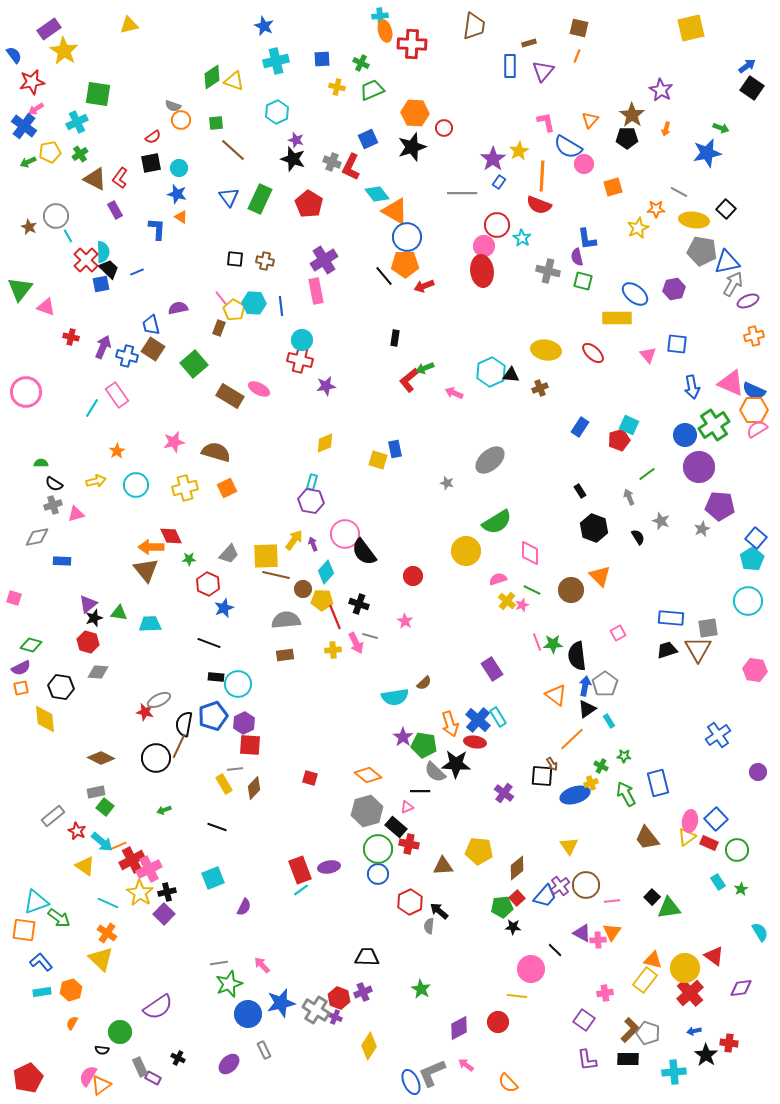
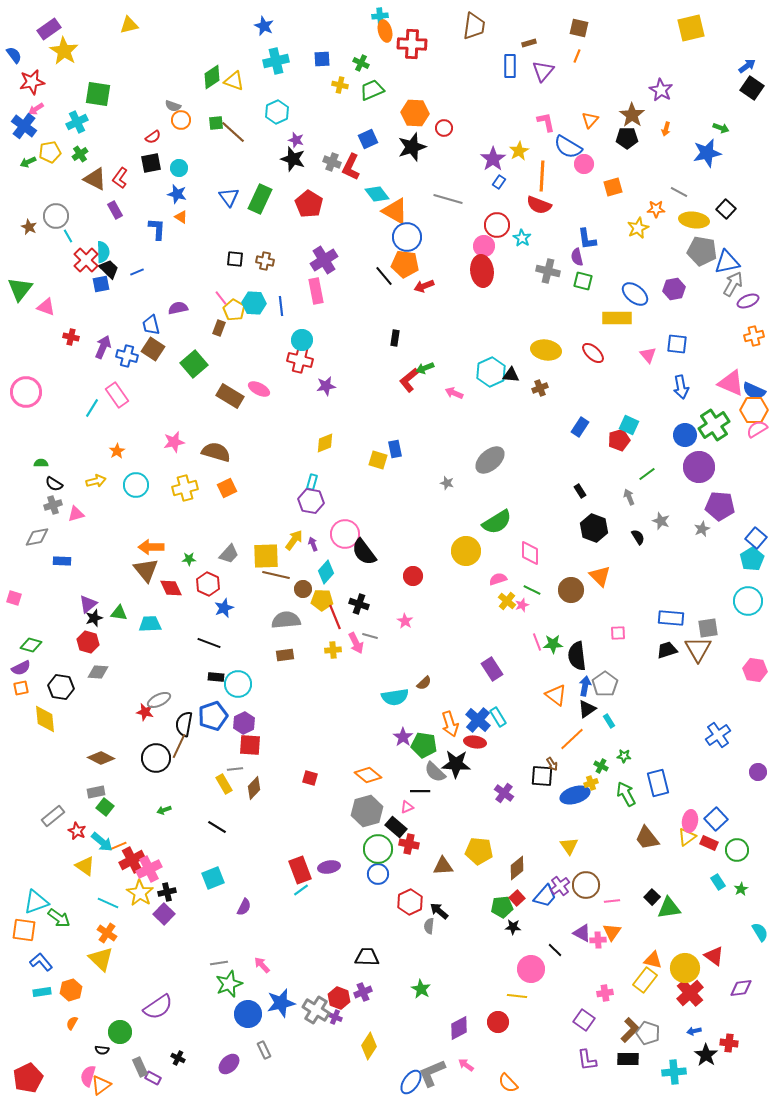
yellow cross at (337, 87): moved 3 px right, 2 px up
brown line at (233, 150): moved 18 px up
gray line at (462, 193): moved 14 px left, 6 px down; rotated 16 degrees clockwise
orange pentagon at (405, 264): rotated 8 degrees clockwise
blue arrow at (692, 387): moved 11 px left
red diamond at (171, 536): moved 52 px down
pink square at (618, 633): rotated 28 degrees clockwise
black line at (217, 827): rotated 12 degrees clockwise
pink semicircle at (88, 1076): rotated 15 degrees counterclockwise
blue ellipse at (411, 1082): rotated 60 degrees clockwise
